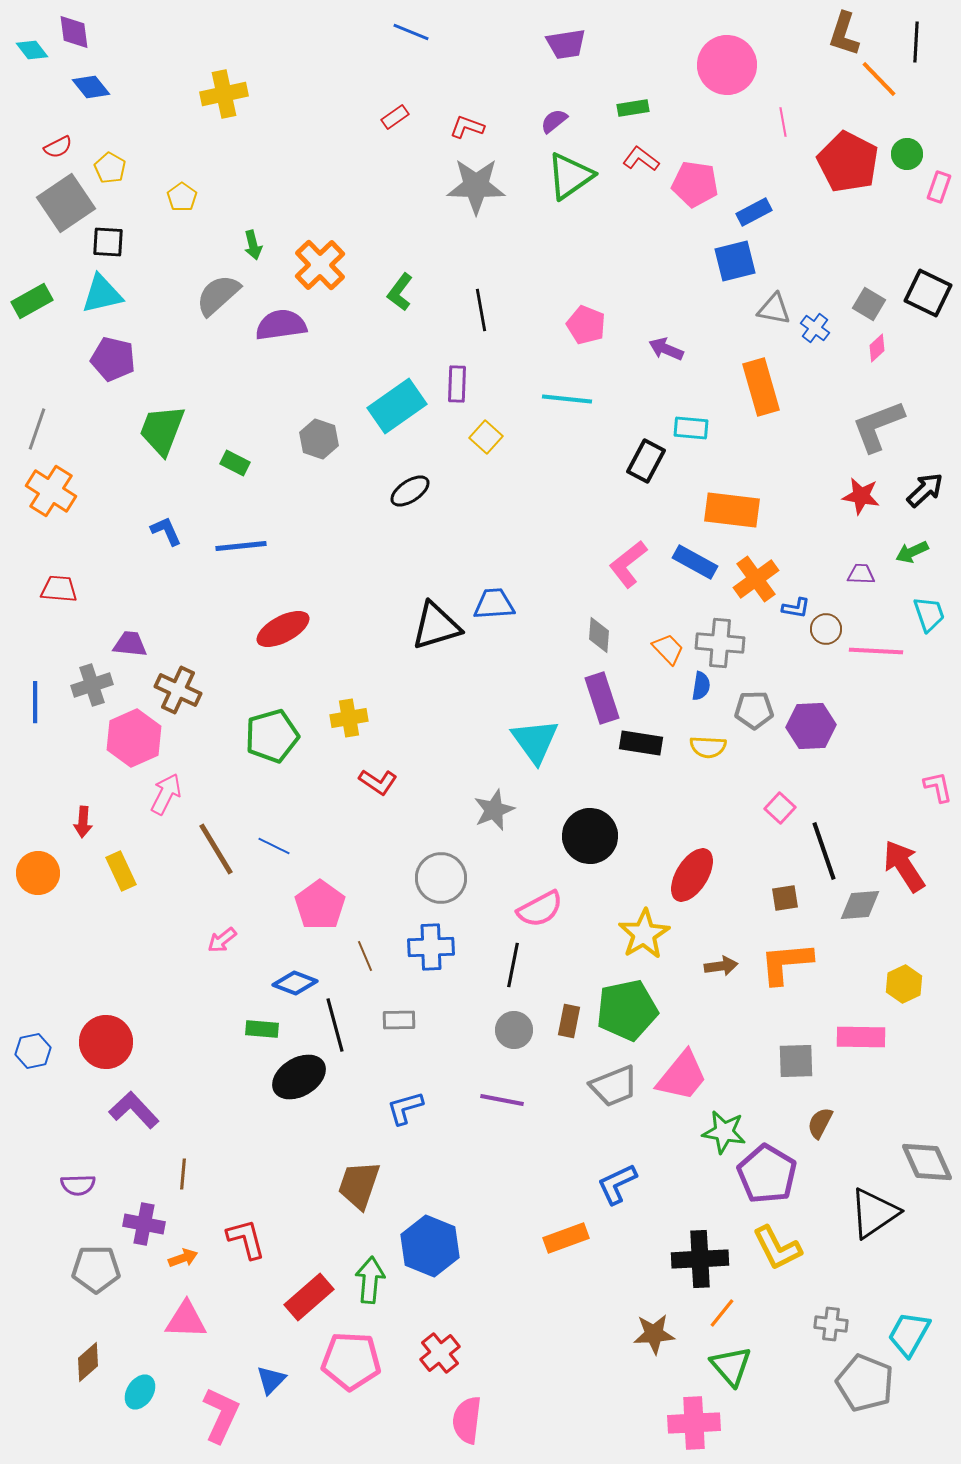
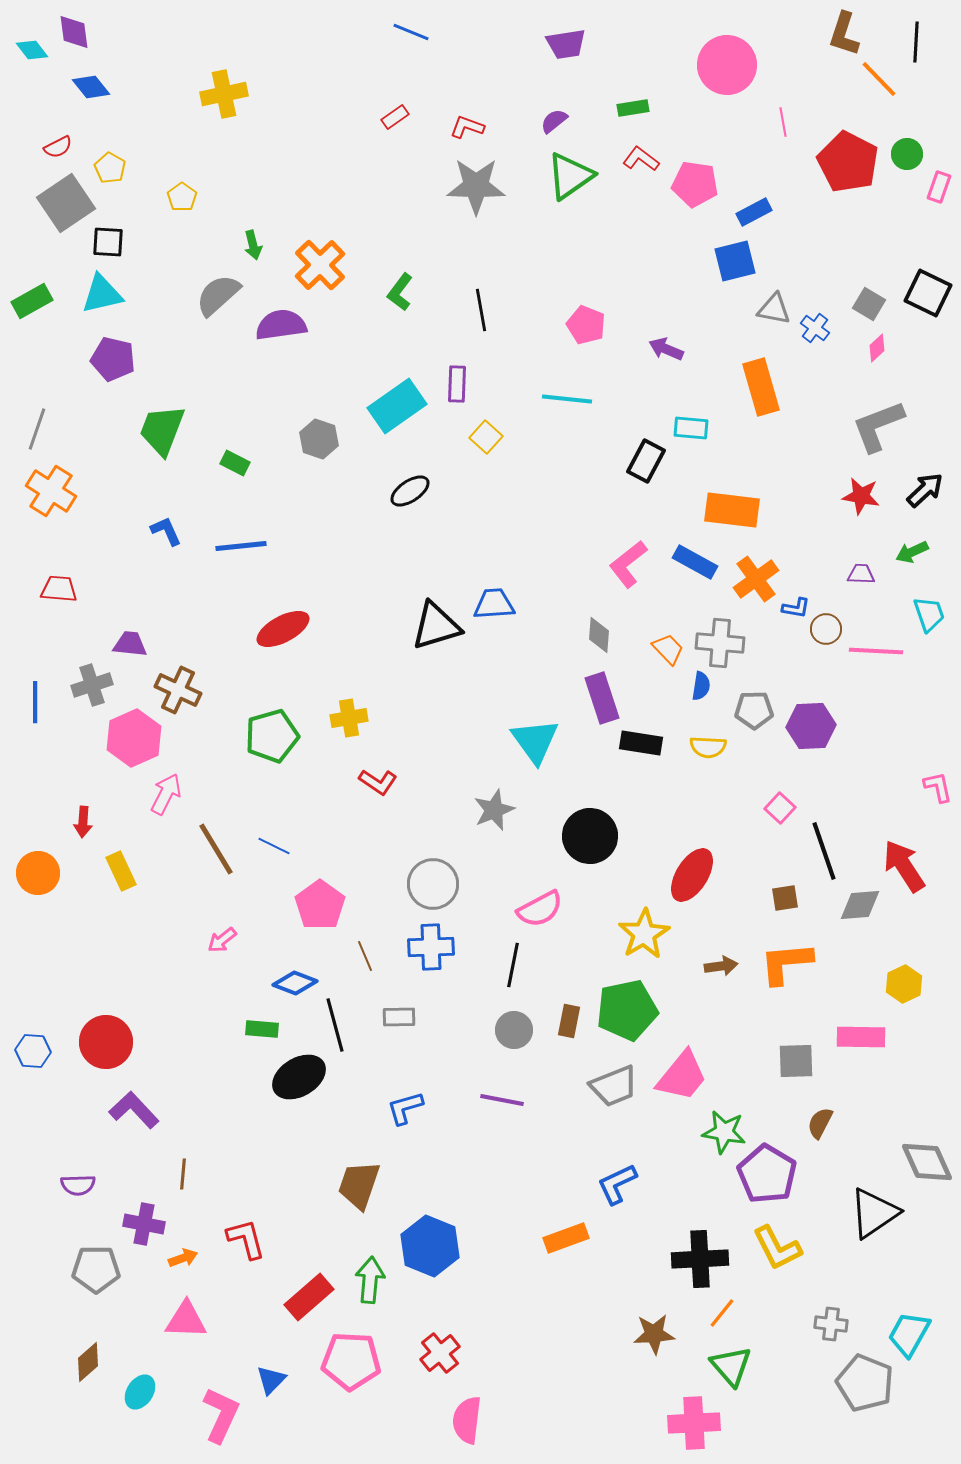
gray circle at (441, 878): moved 8 px left, 6 px down
gray rectangle at (399, 1020): moved 3 px up
blue hexagon at (33, 1051): rotated 16 degrees clockwise
